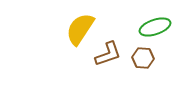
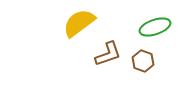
yellow semicircle: moved 1 px left, 6 px up; rotated 20 degrees clockwise
brown hexagon: moved 3 px down; rotated 15 degrees clockwise
